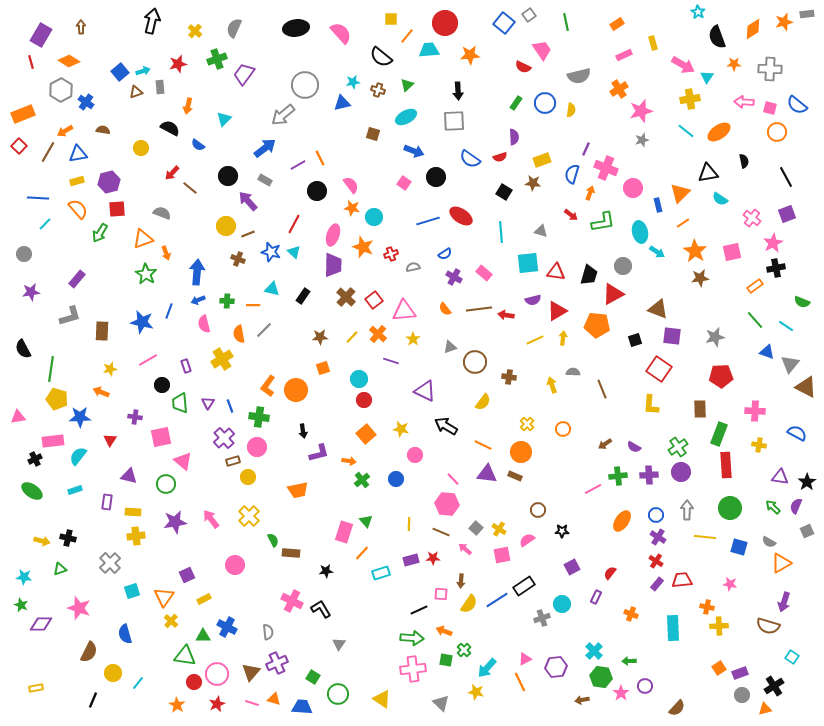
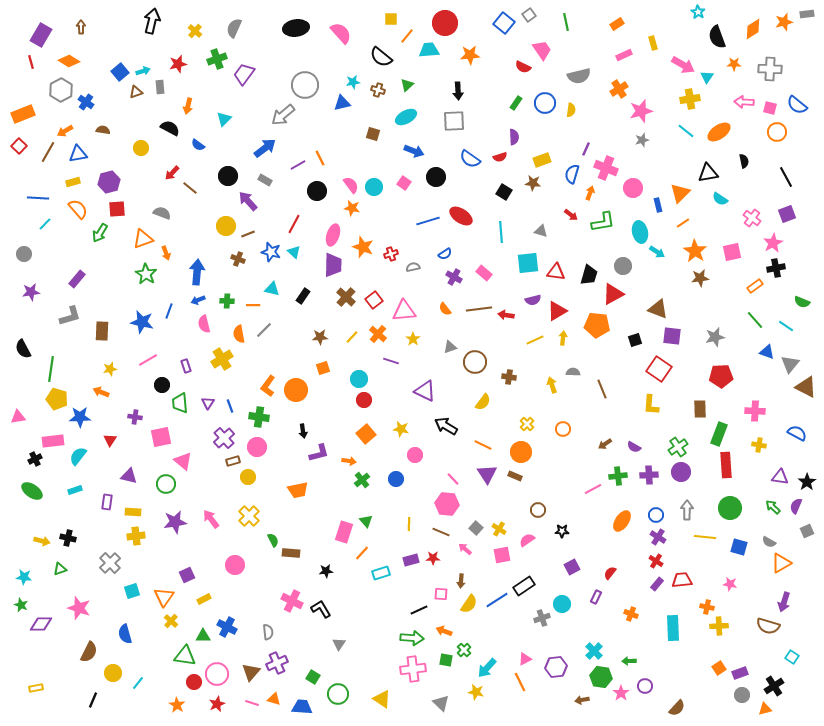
yellow rectangle at (77, 181): moved 4 px left, 1 px down
cyan circle at (374, 217): moved 30 px up
purple triangle at (487, 474): rotated 50 degrees clockwise
